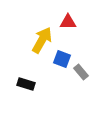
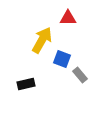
red triangle: moved 4 px up
gray rectangle: moved 1 px left, 3 px down
black rectangle: rotated 30 degrees counterclockwise
